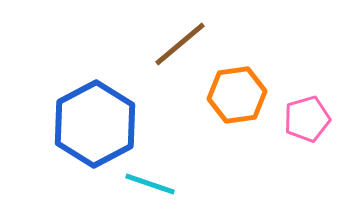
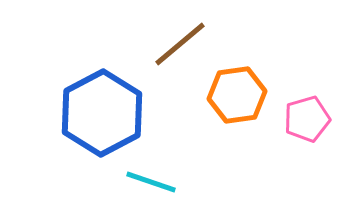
blue hexagon: moved 7 px right, 11 px up
cyan line: moved 1 px right, 2 px up
